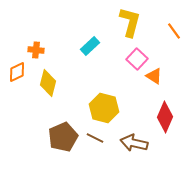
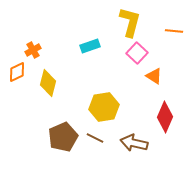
orange line: rotated 48 degrees counterclockwise
cyan rectangle: rotated 24 degrees clockwise
orange cross: moved 3 px left; rotated 35 degrees counterclockwise
pink square: moved 6 px up
yellow hexagon: moved 1 px up; rotated 24 degrees counterclockwise
